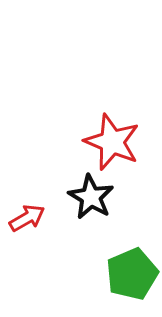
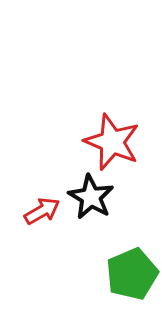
red arrow: moved 15 px right, 7 px up
